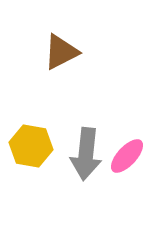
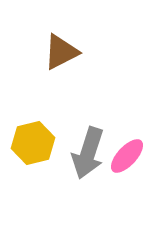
yellow hexagon: moved 2 px right, 3 px up; rotated 24 degrees counterclockwise
gray arrow: moved 2 px right, 1 px up; rotated 12 degrees clockwise
